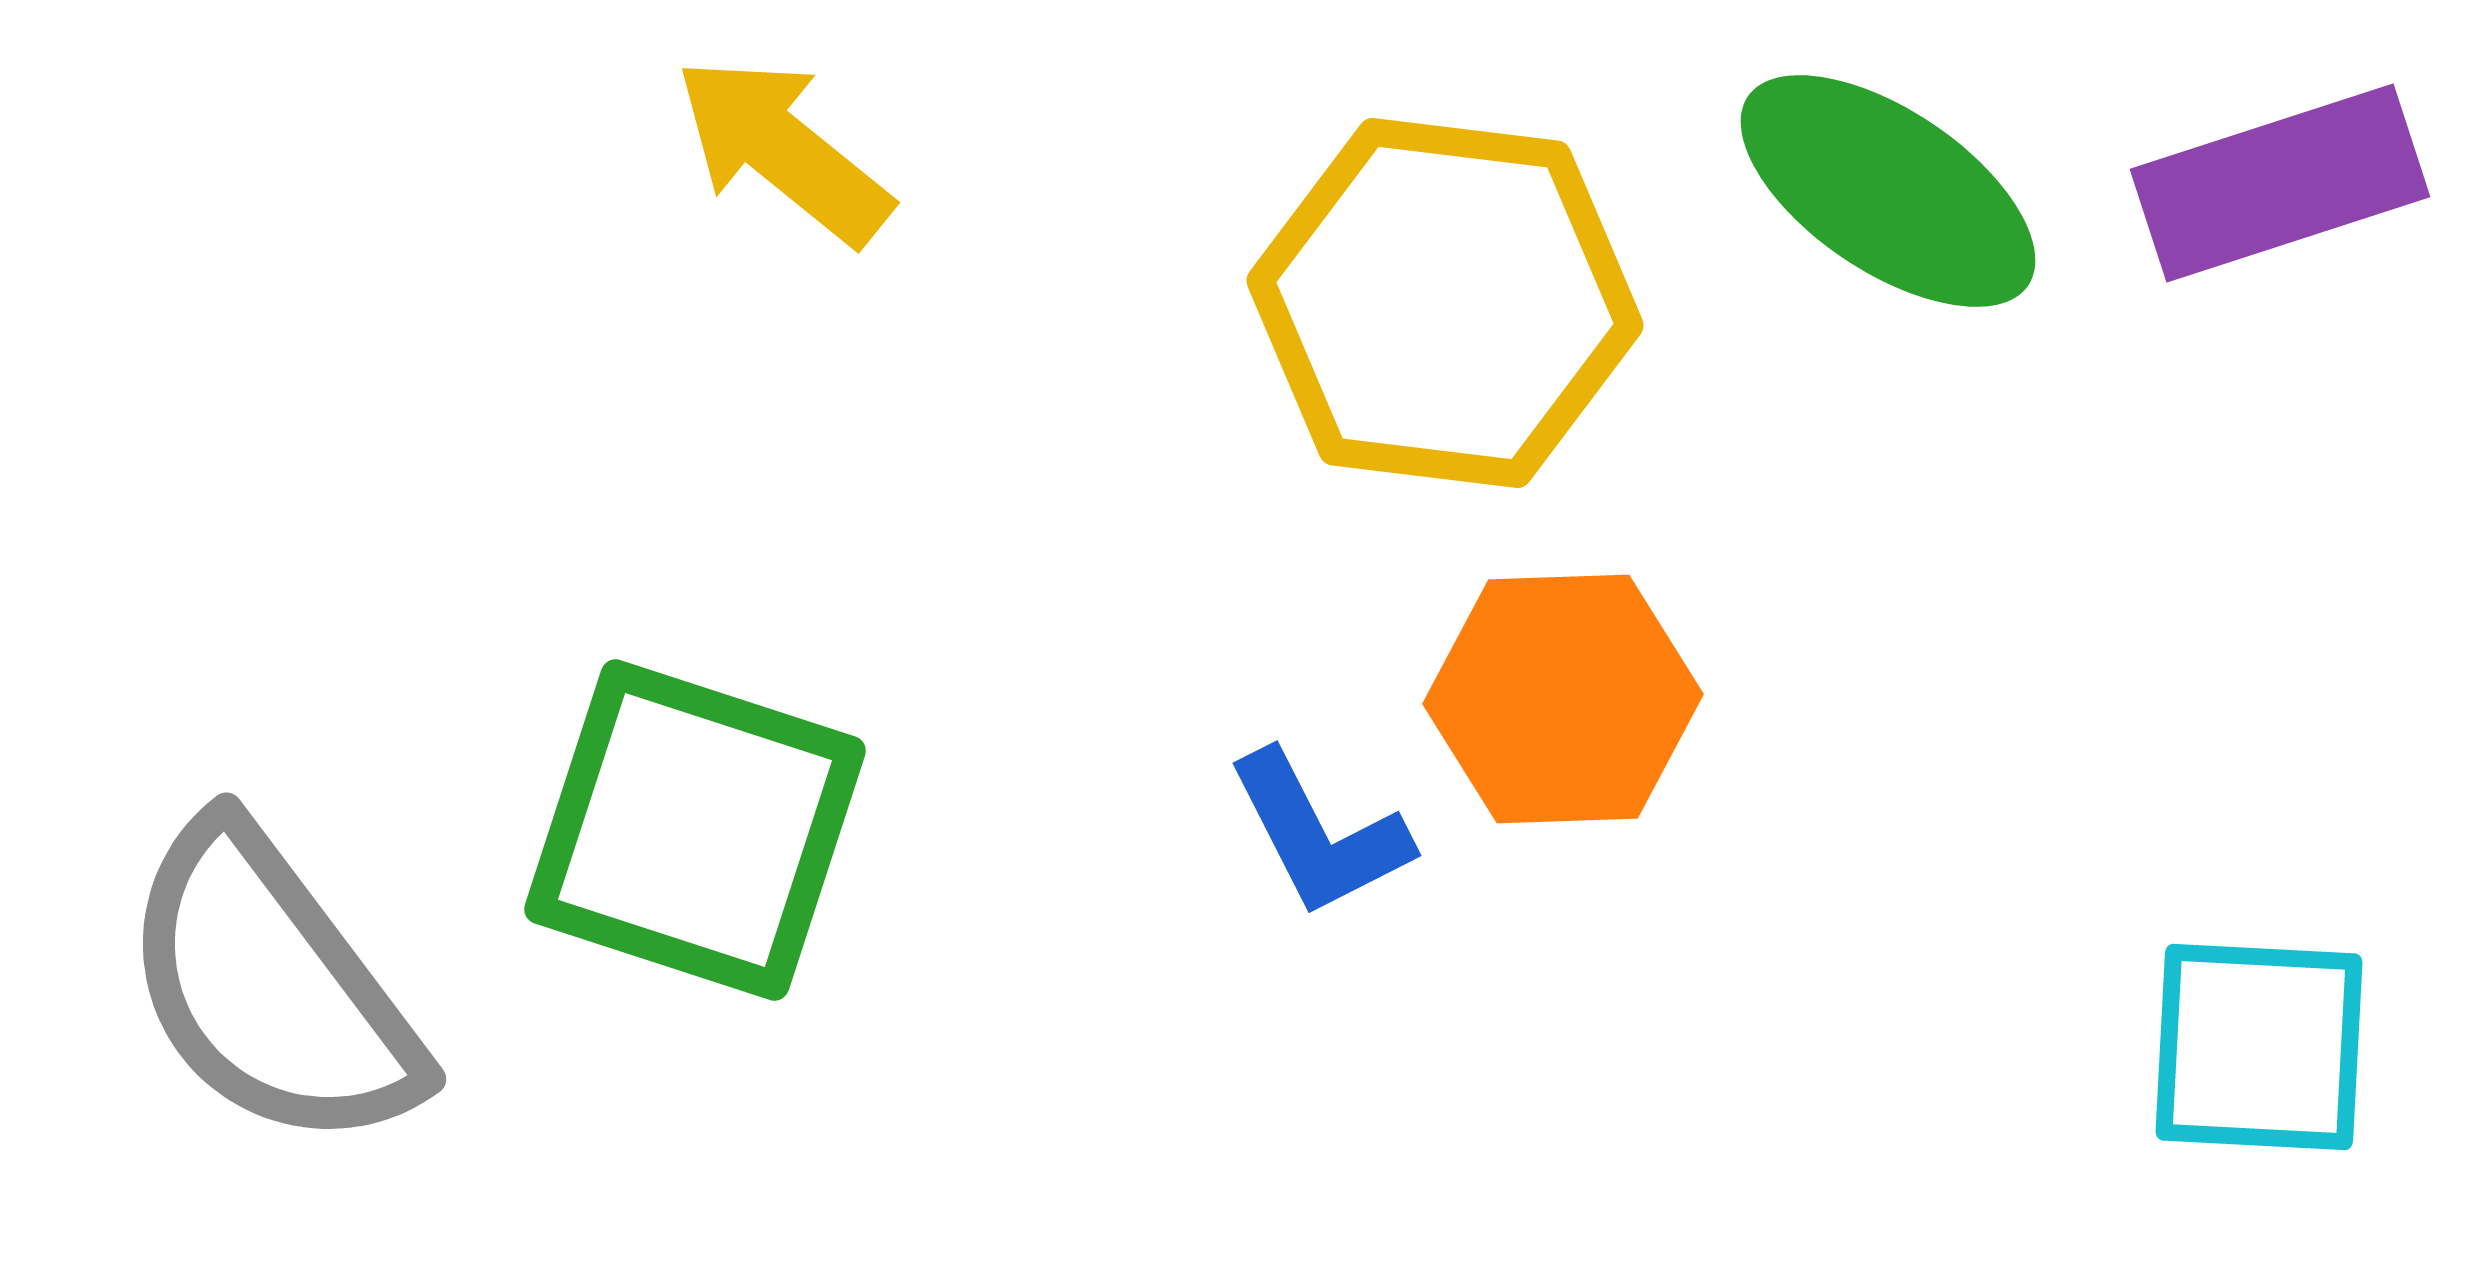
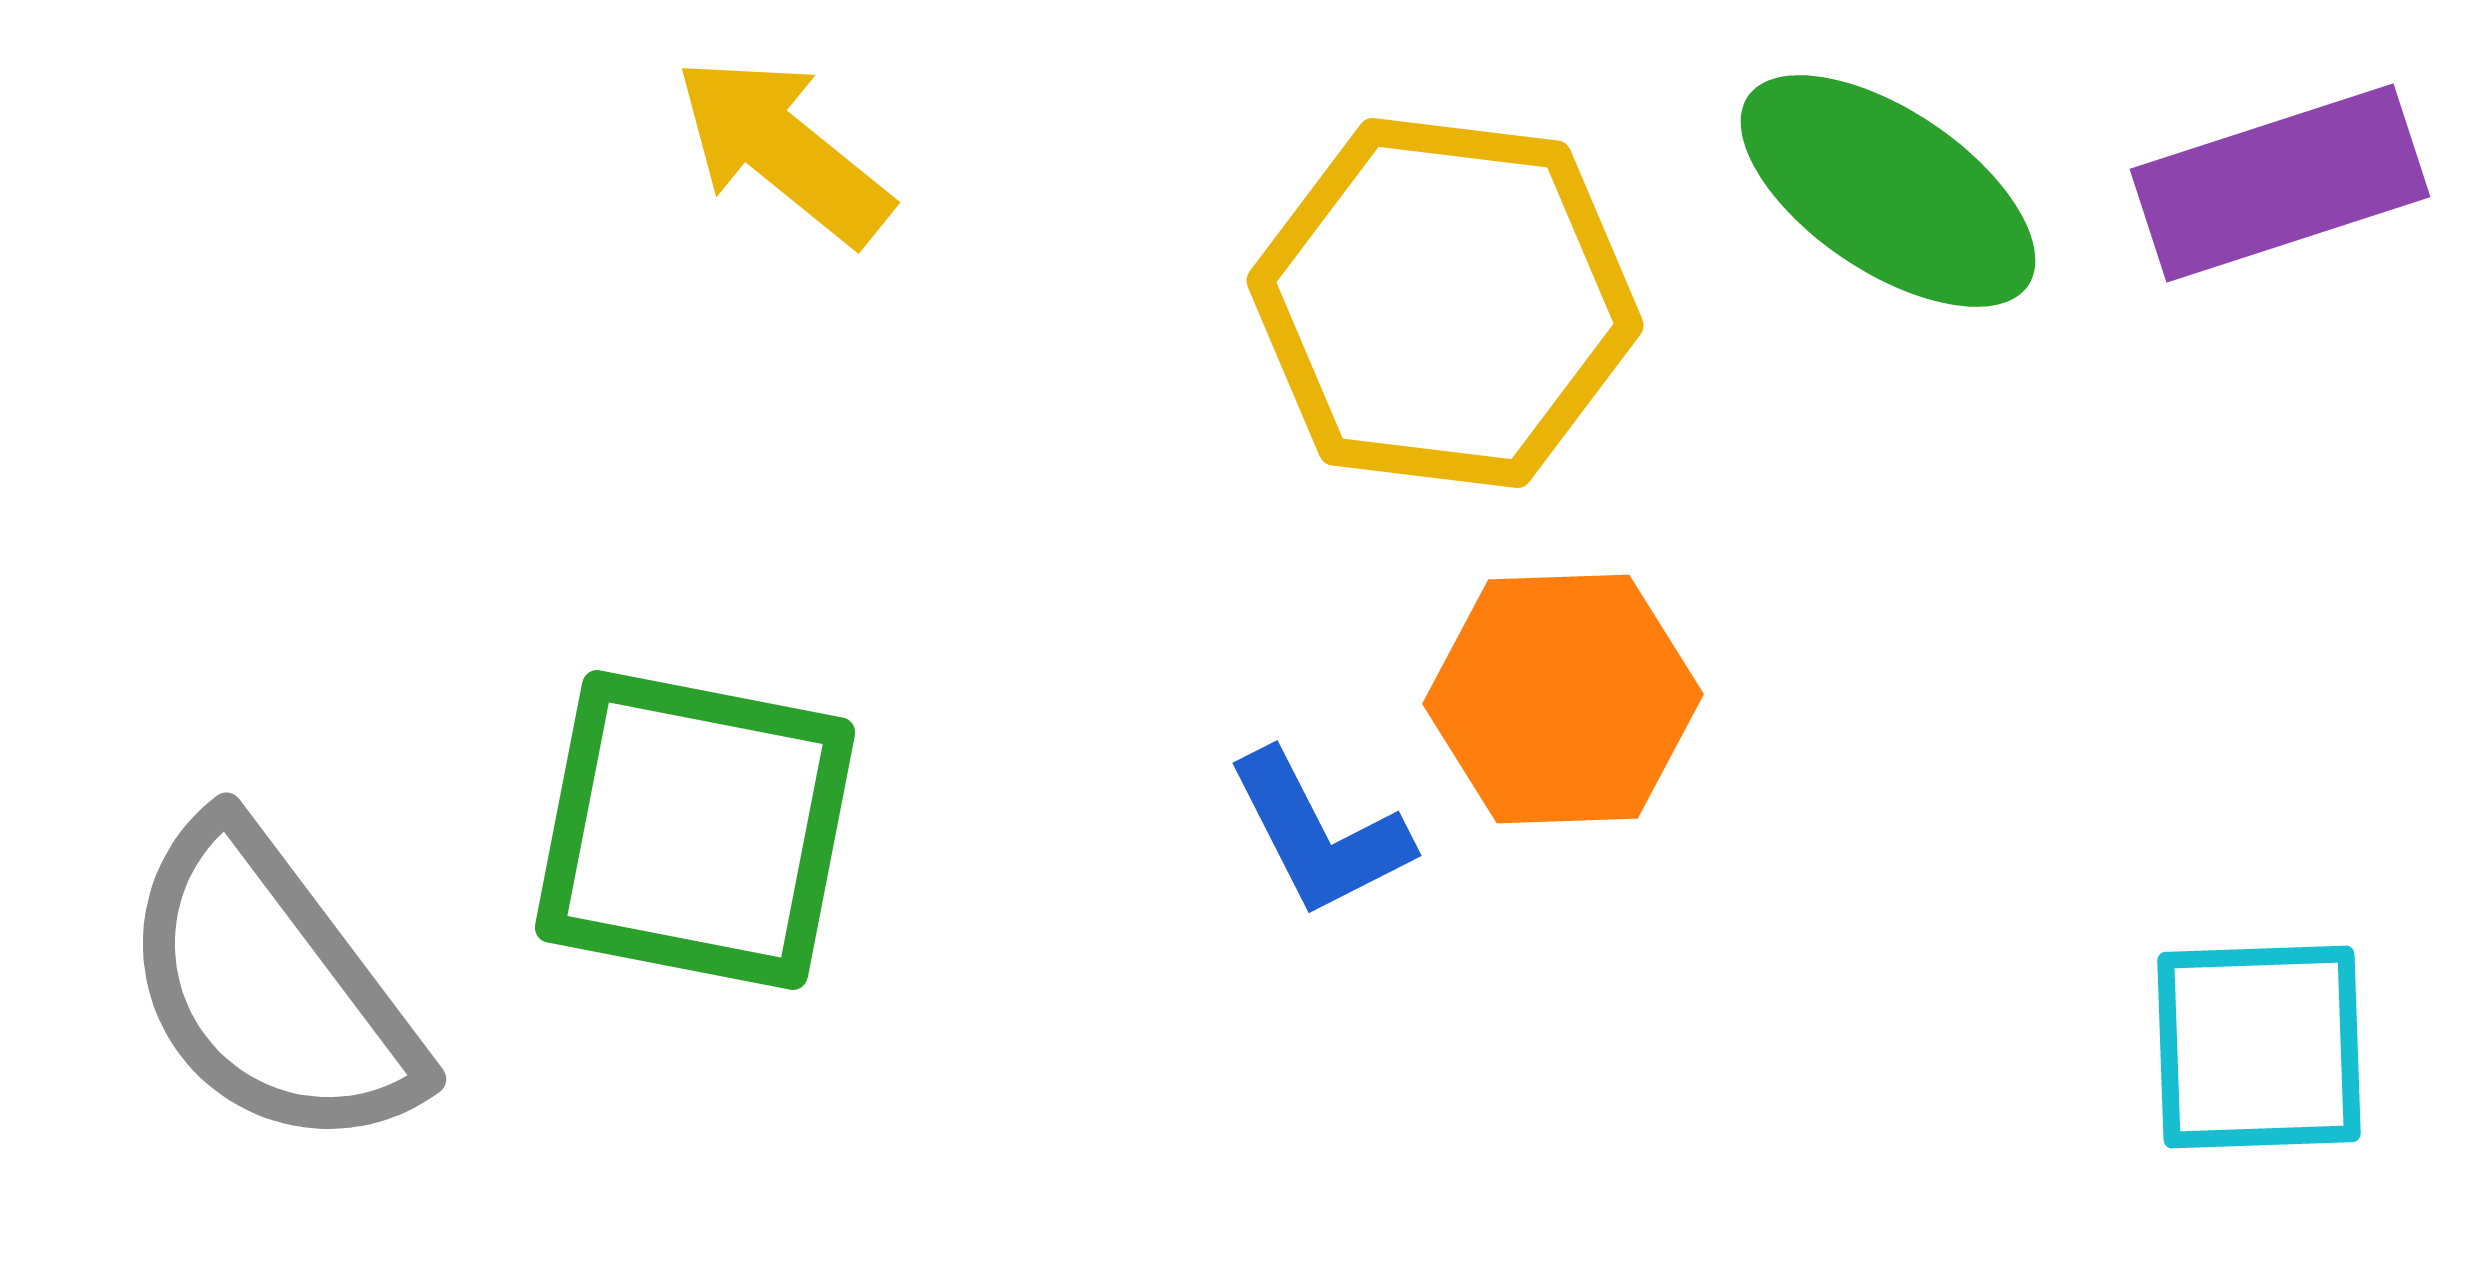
green square: rotated 7 degrees counterclockwise
cyan square: rotated 5 degrees counterclockwise
